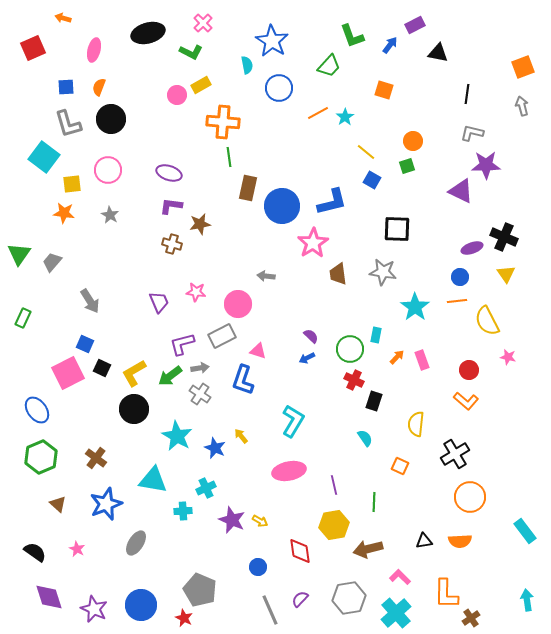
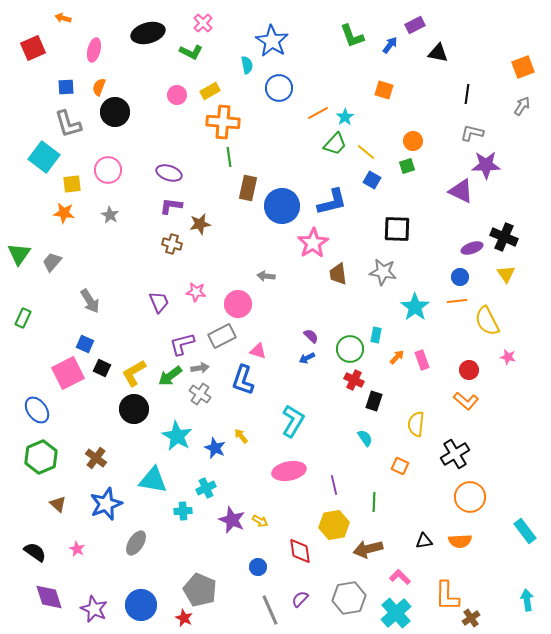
green trapezoid at (329, 66): moved 6 px right, 78 px down
yellow rectangle at (201, 85): moved 9 px right, 6 px down
gray arrow at (522, 106): rotated 48 degrees clockwise
black circle at (111, 119): moved 4 px right, 7 px up
orange L-shape at (446, 594): moved 1 px right, 2 px down
